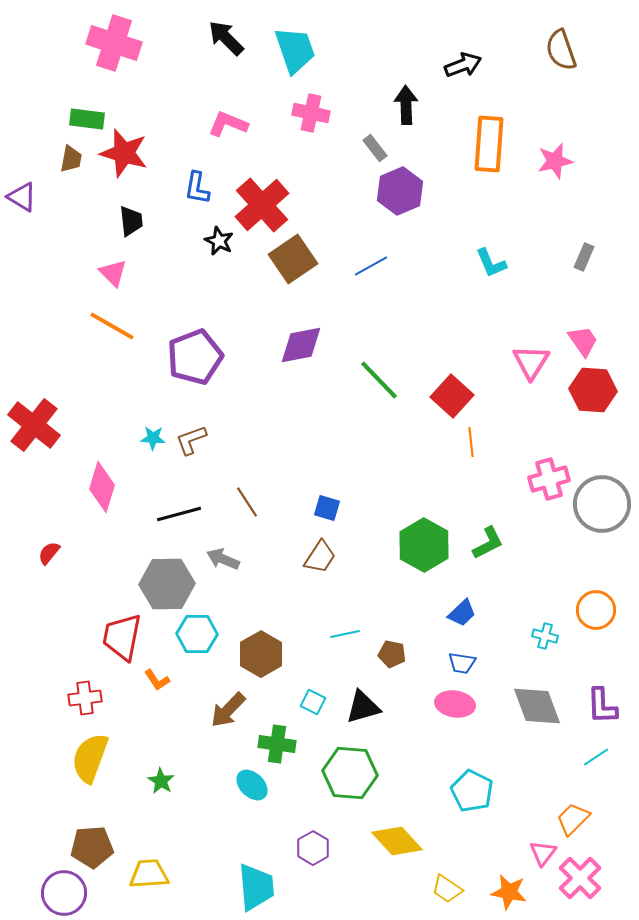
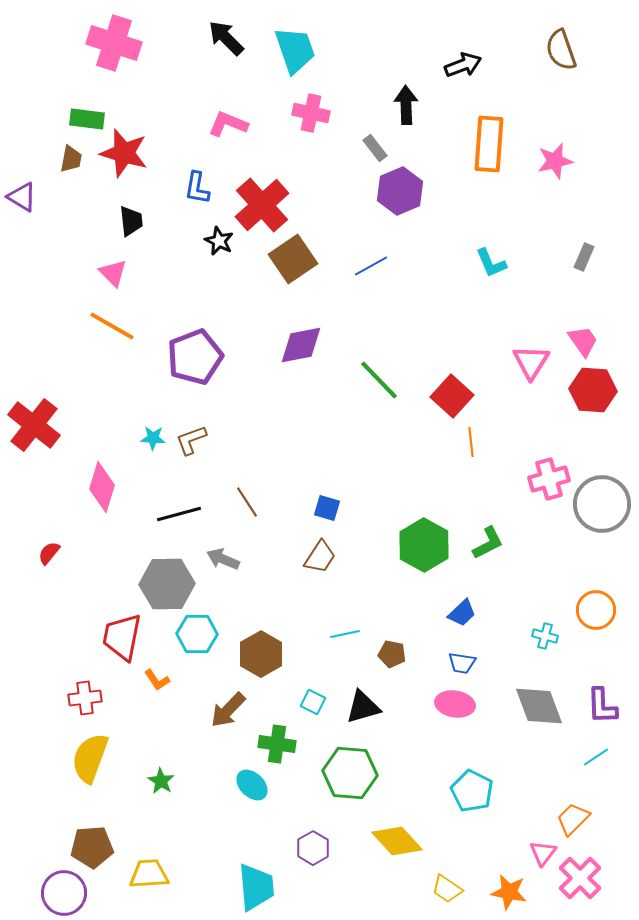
gray diamond at (537, 706): moved 2 px right
